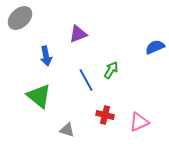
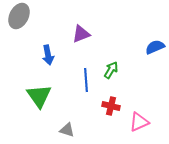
gray ellipse: moved 1 px left, 2 px up; rotated 20 degrees counterclockwise
purple triangle: moved 3 px right
blue arrow: moved 2 px right, 1 px up
blue line: rotated 25 degrees clockwise
green triangle: rotated 16 degrees clockwise
red cross: moved 6 px right, 9 px up
